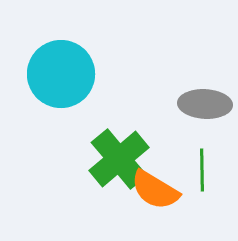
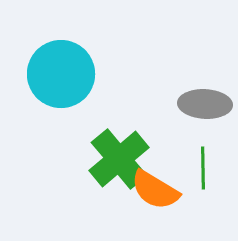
green line: moved 1 px right, 2 px up
